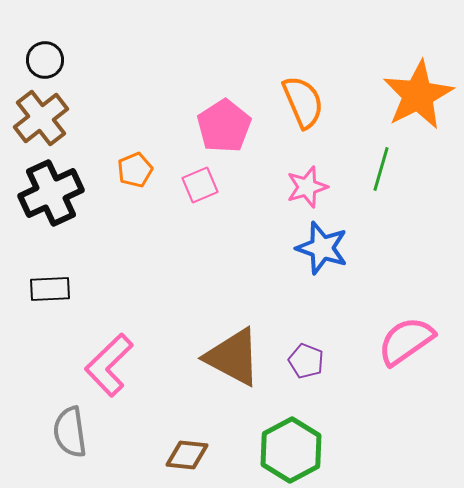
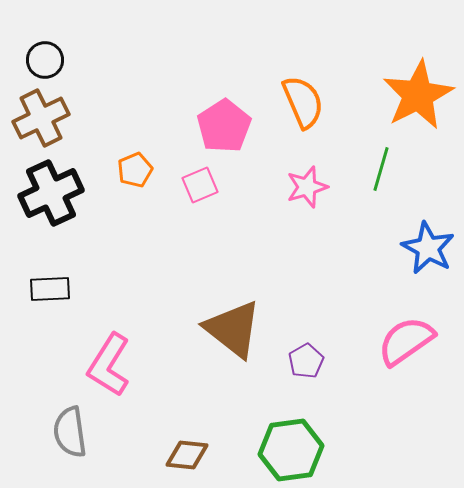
brown cross: rotated 12 degrees clockwise
blue star: moved 106 px right; rotated 10 degrees clockwise
brown triangle: moved 28 px up; rotated 10 degrees clockwise
purple pentagon: rotated 20 degrees clockwise
pink L-shape: rotated 14 degrees counterclockwise
green hexagon: rotated 20 degrees clockwise
